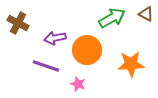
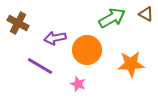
purple line: moved 6 px left; rotated 12 degrees clockwise
